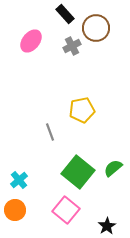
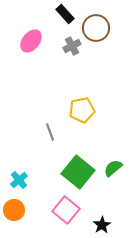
orange circle: moved 1 px left
black star: moved 5 px left, 1 px up
